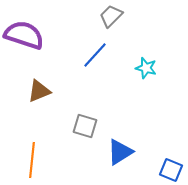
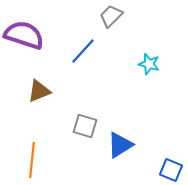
blue line: moved 12 px left, 4 px up
cyan star: moved 3 px right, 4 px up
blue triangle: moved 7 px up
